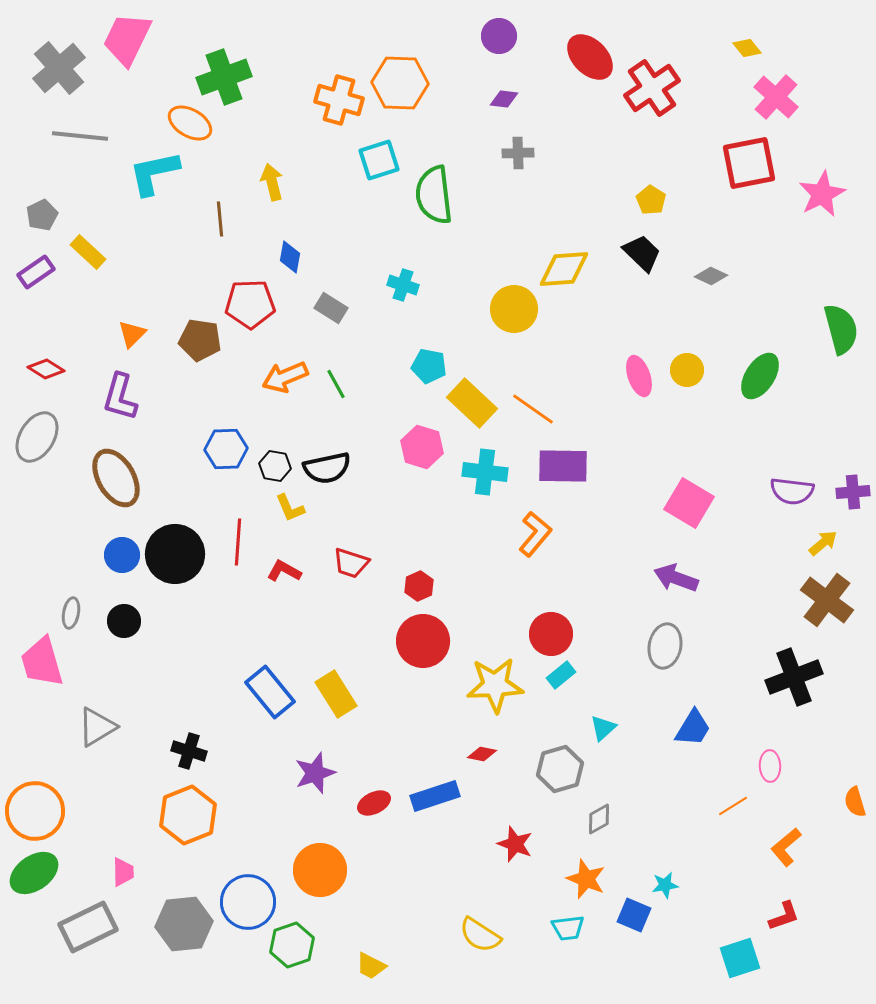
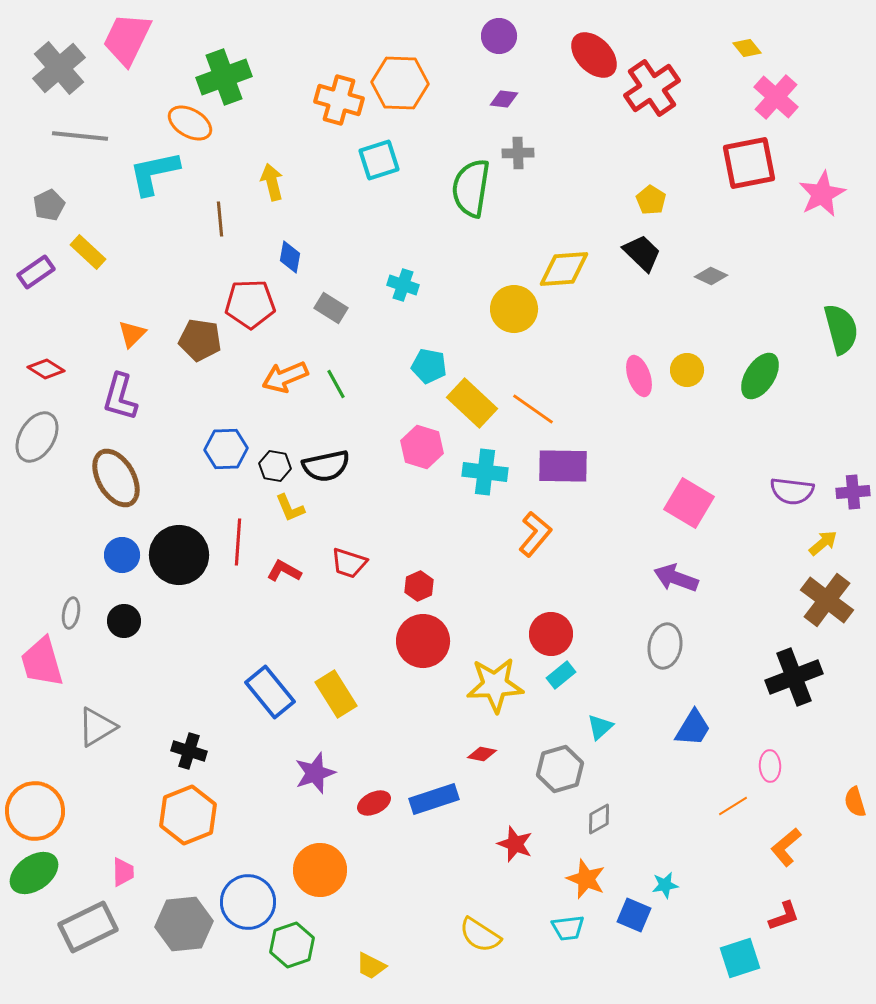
red ellipse at (590, 57): moved 4 px right, 2 px up
green semicircle at (434, 195): moved 37 px right, 7 px up; rotated 16 degrees clockwise
gray pentagon at (42, 215): moved 7 px right, 10 px up
black semicircle at (327, 468): moved 1 px left, 2 px up
black circle at (175, 554): moved 4 px right, 1 px down
red trapezoid at (351, 563): moved 2 px left
cyan triangle at (603, 728): moved 3 px left, 1 px up
blue rectangle at (435, 796): moved 1 px left, 3 px down
